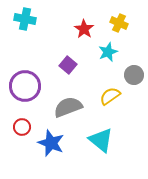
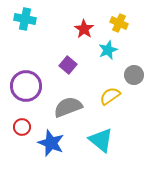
cyan star: moved 2 px up
purple circle: moved 1 px right
